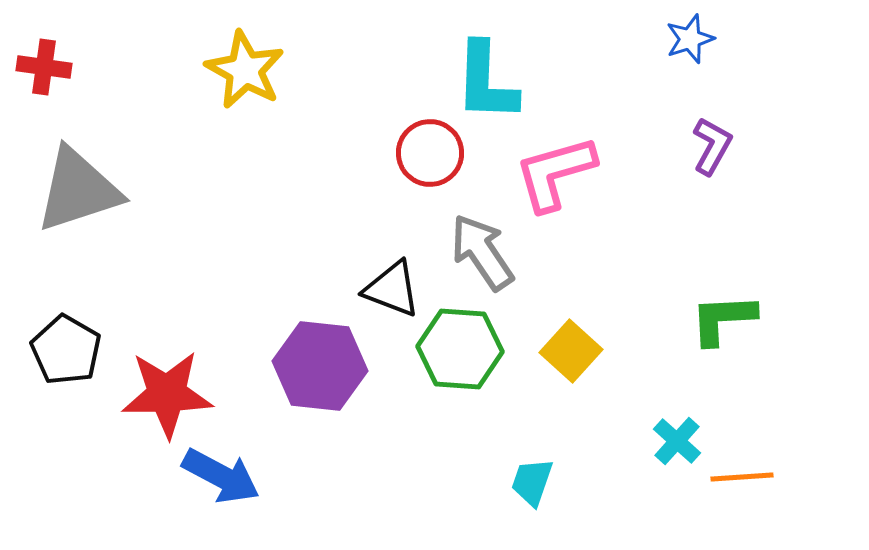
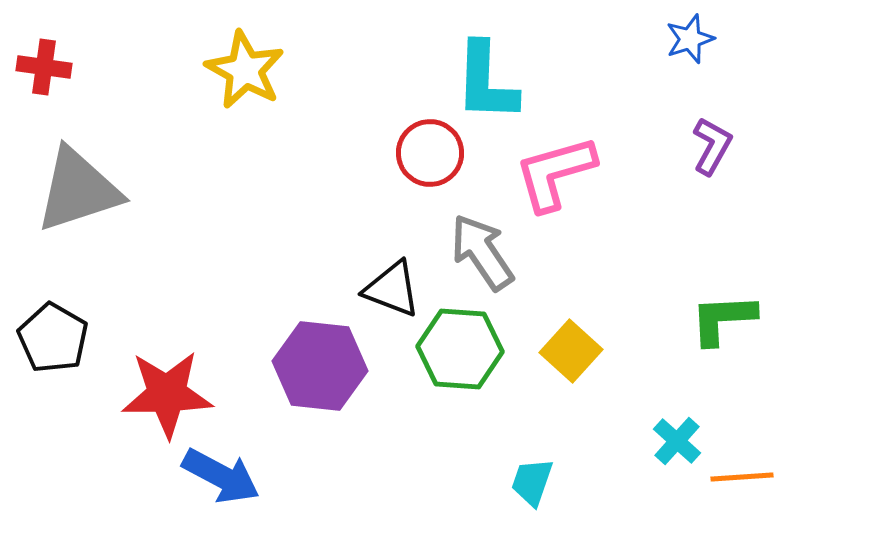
black pentagon: moved 13 px left, 12 px up
